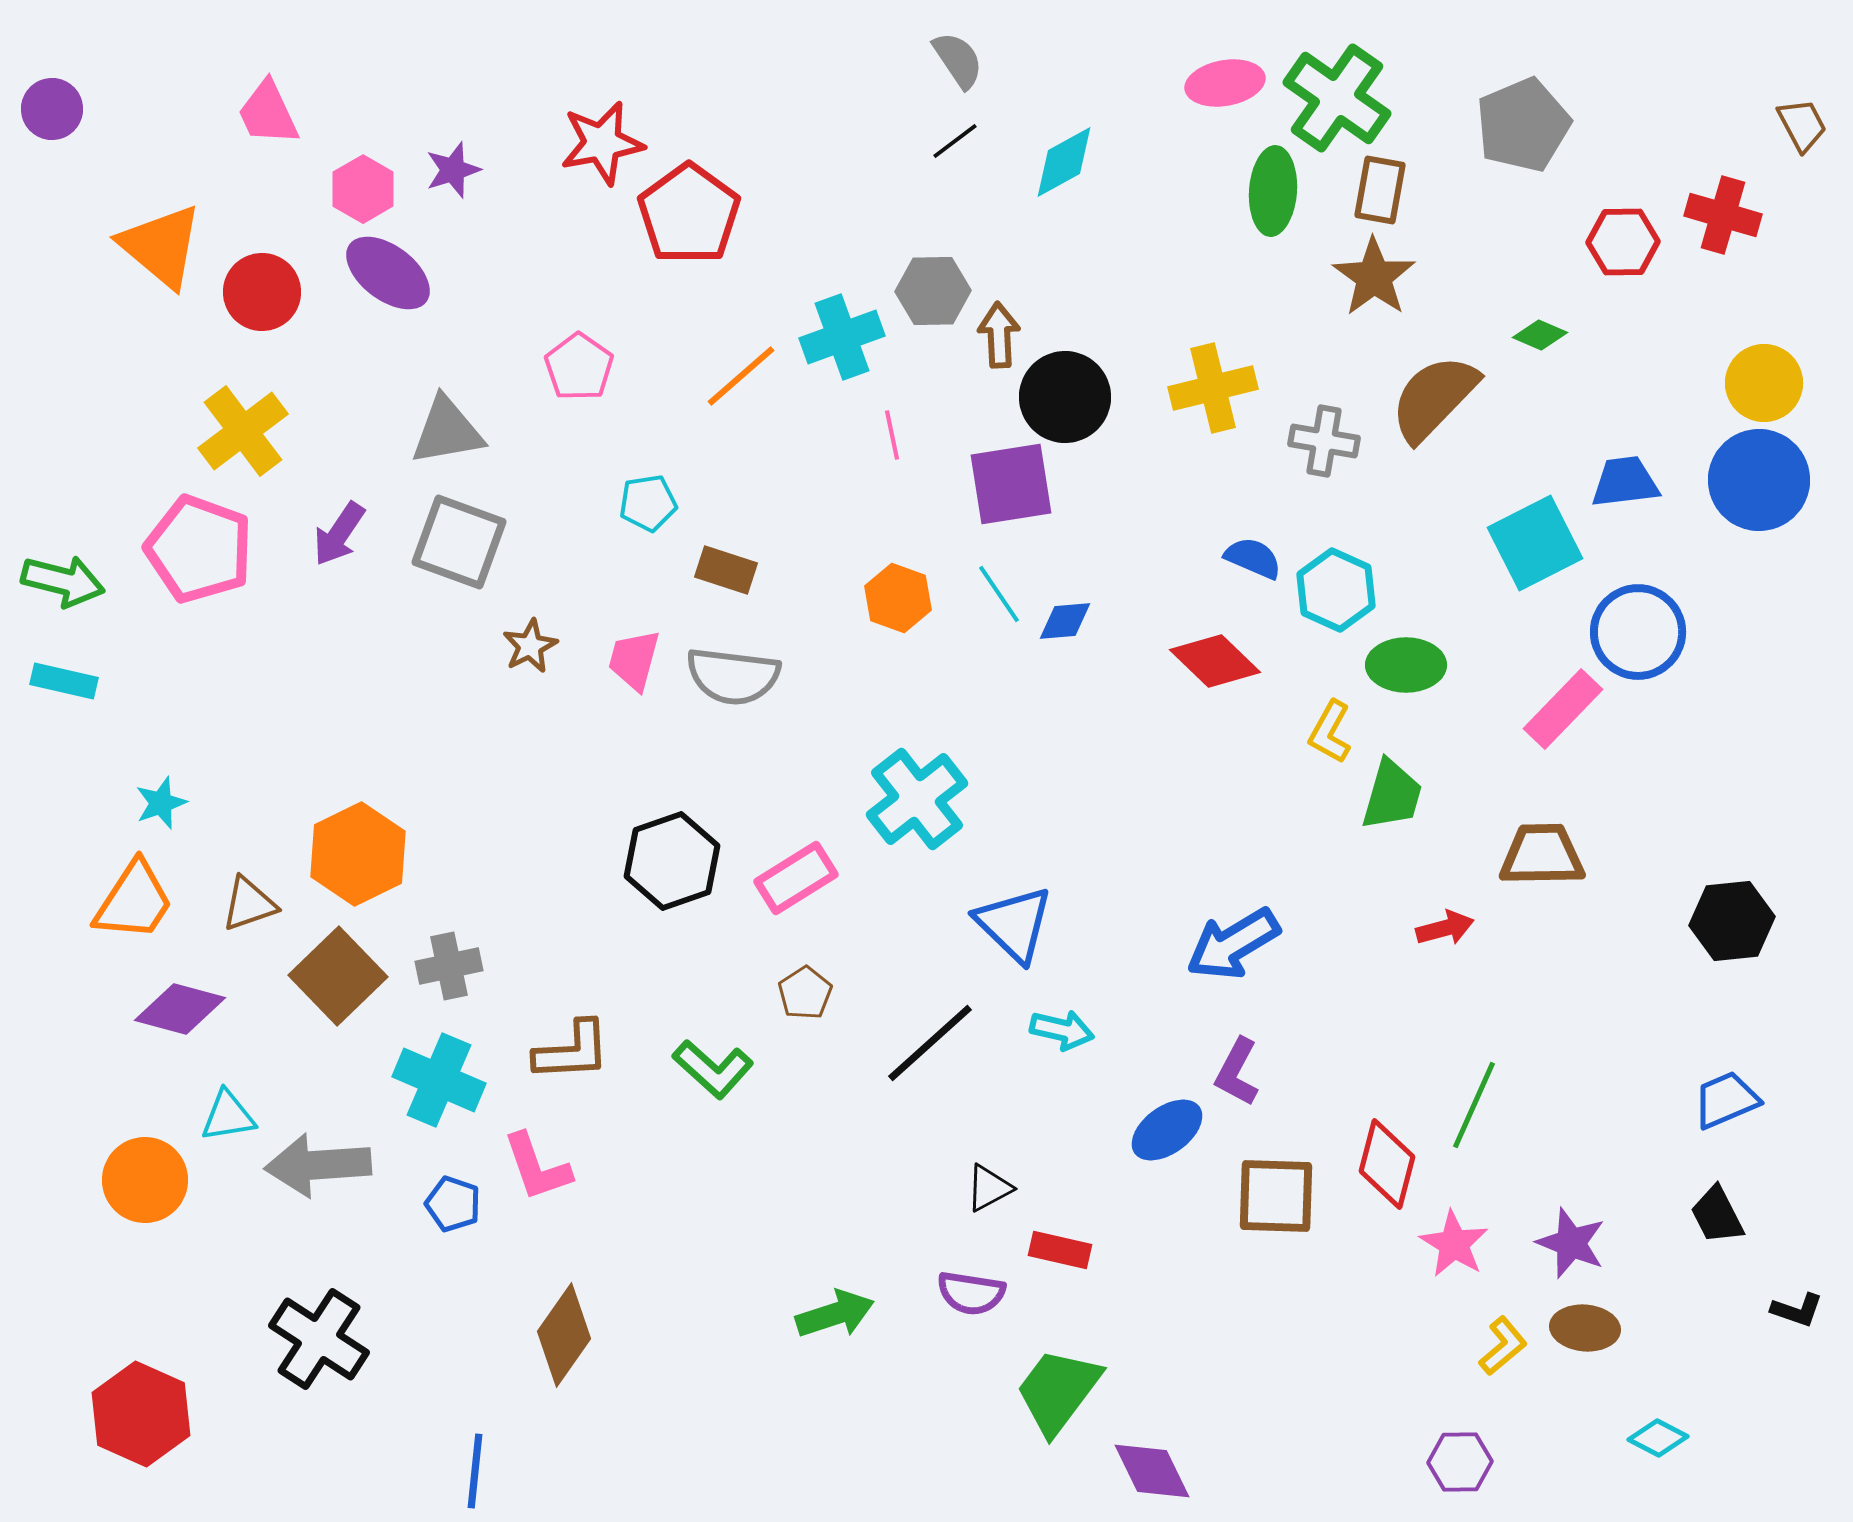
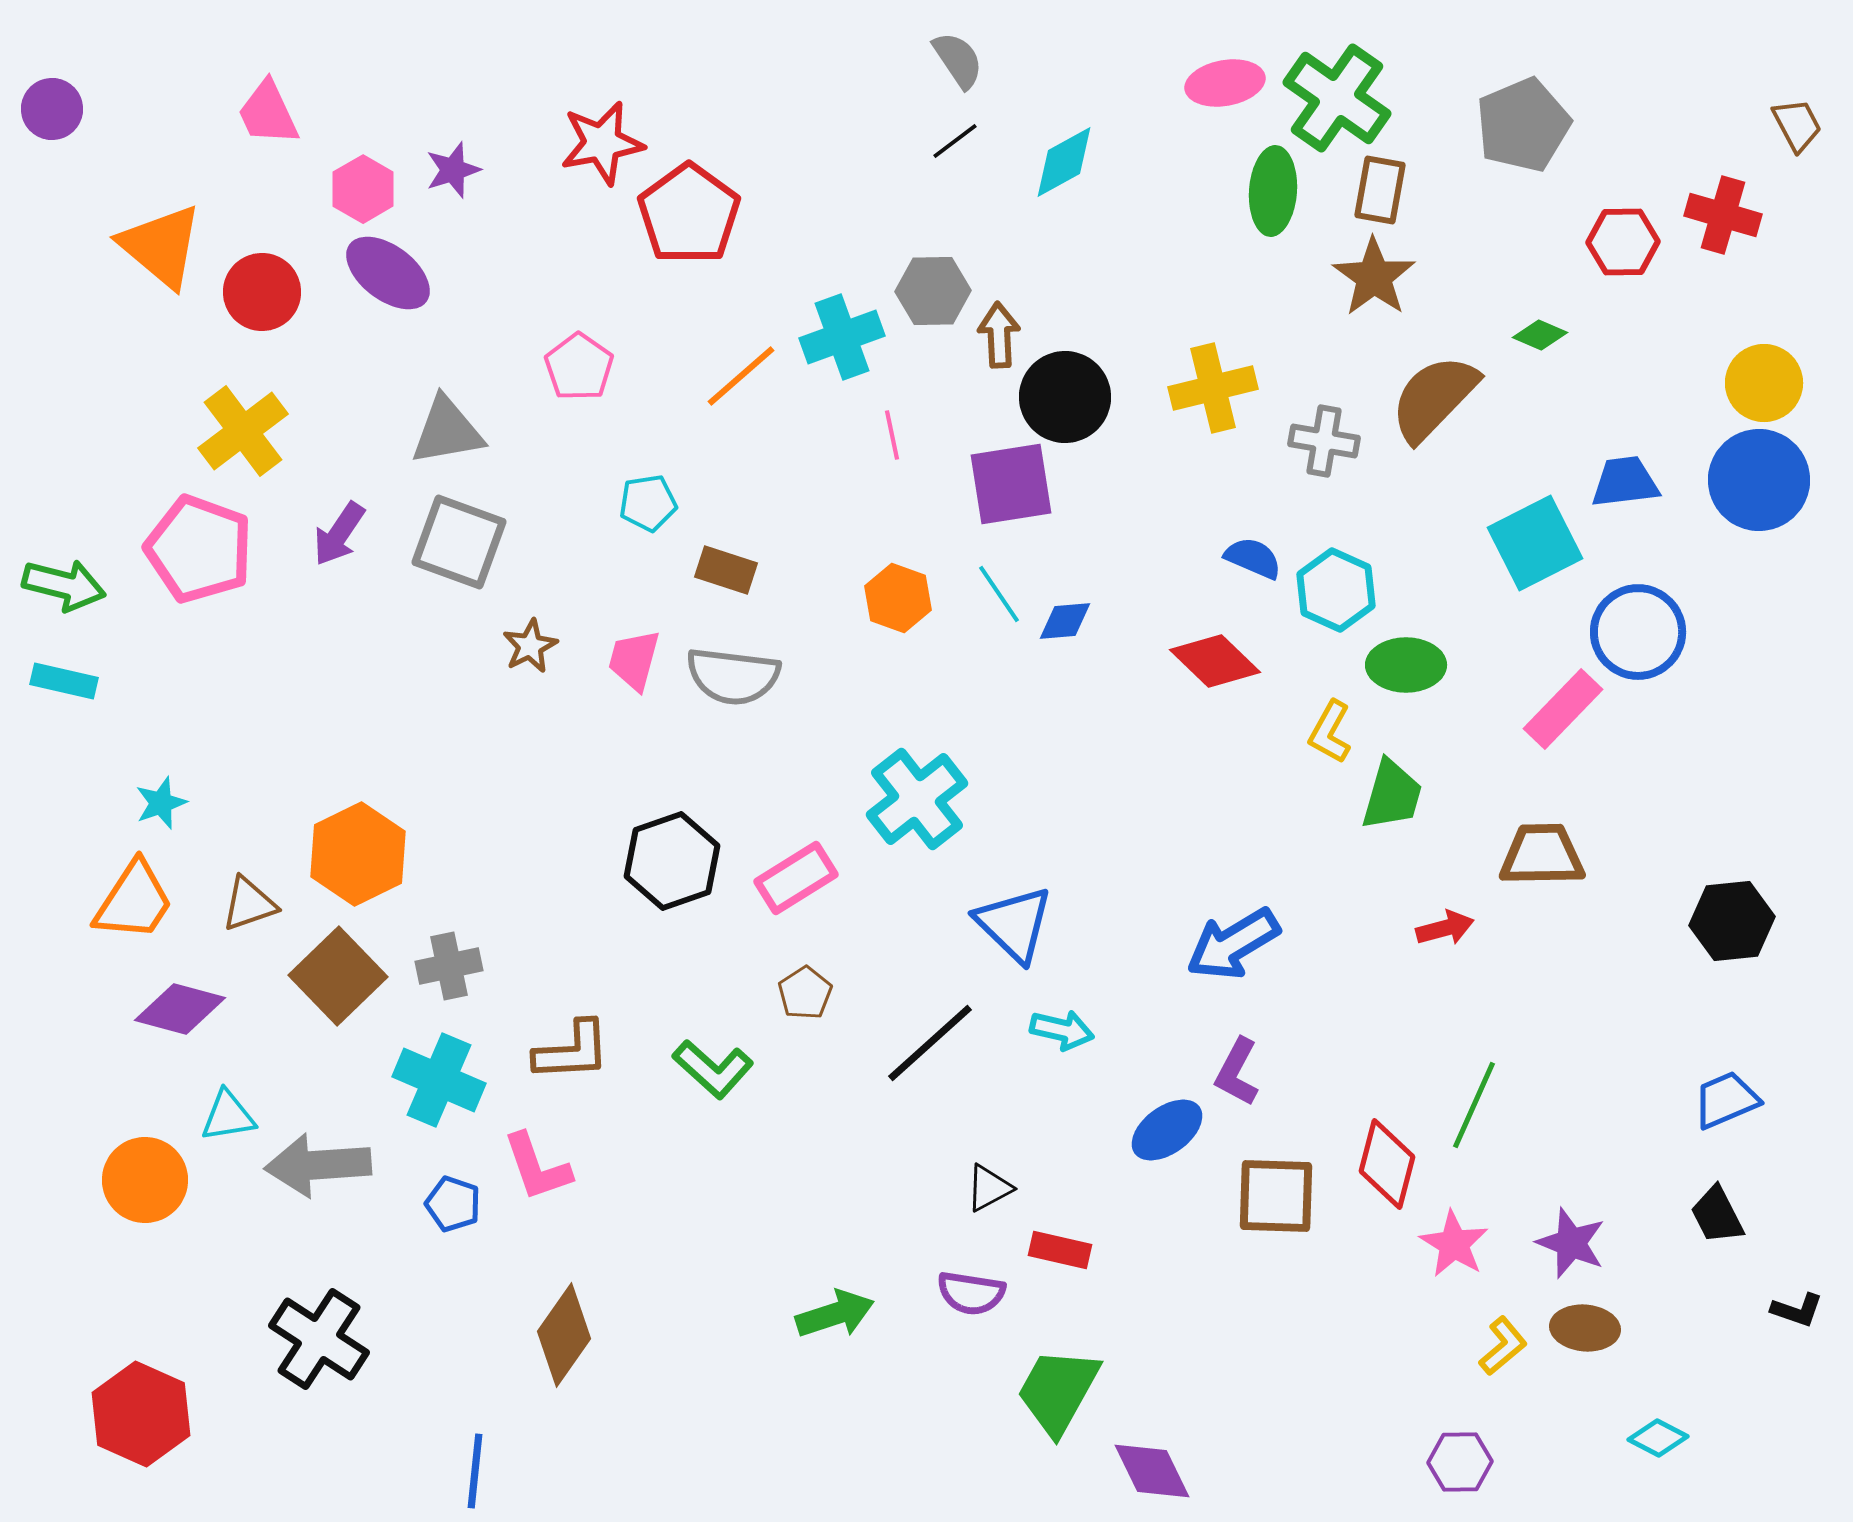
brown trapezoid at (1802, 125): moved 5 px left
green arrow at (63, 581): moved 1 px right, 4 px down
green trapezoid at (1058, 1391): rotated 8 degrees counterclockwise
